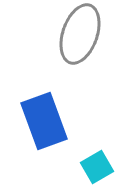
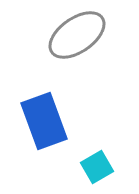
gray ellipse: moved 3 px left, 1 px down; rotated 36 degrees clockwise
